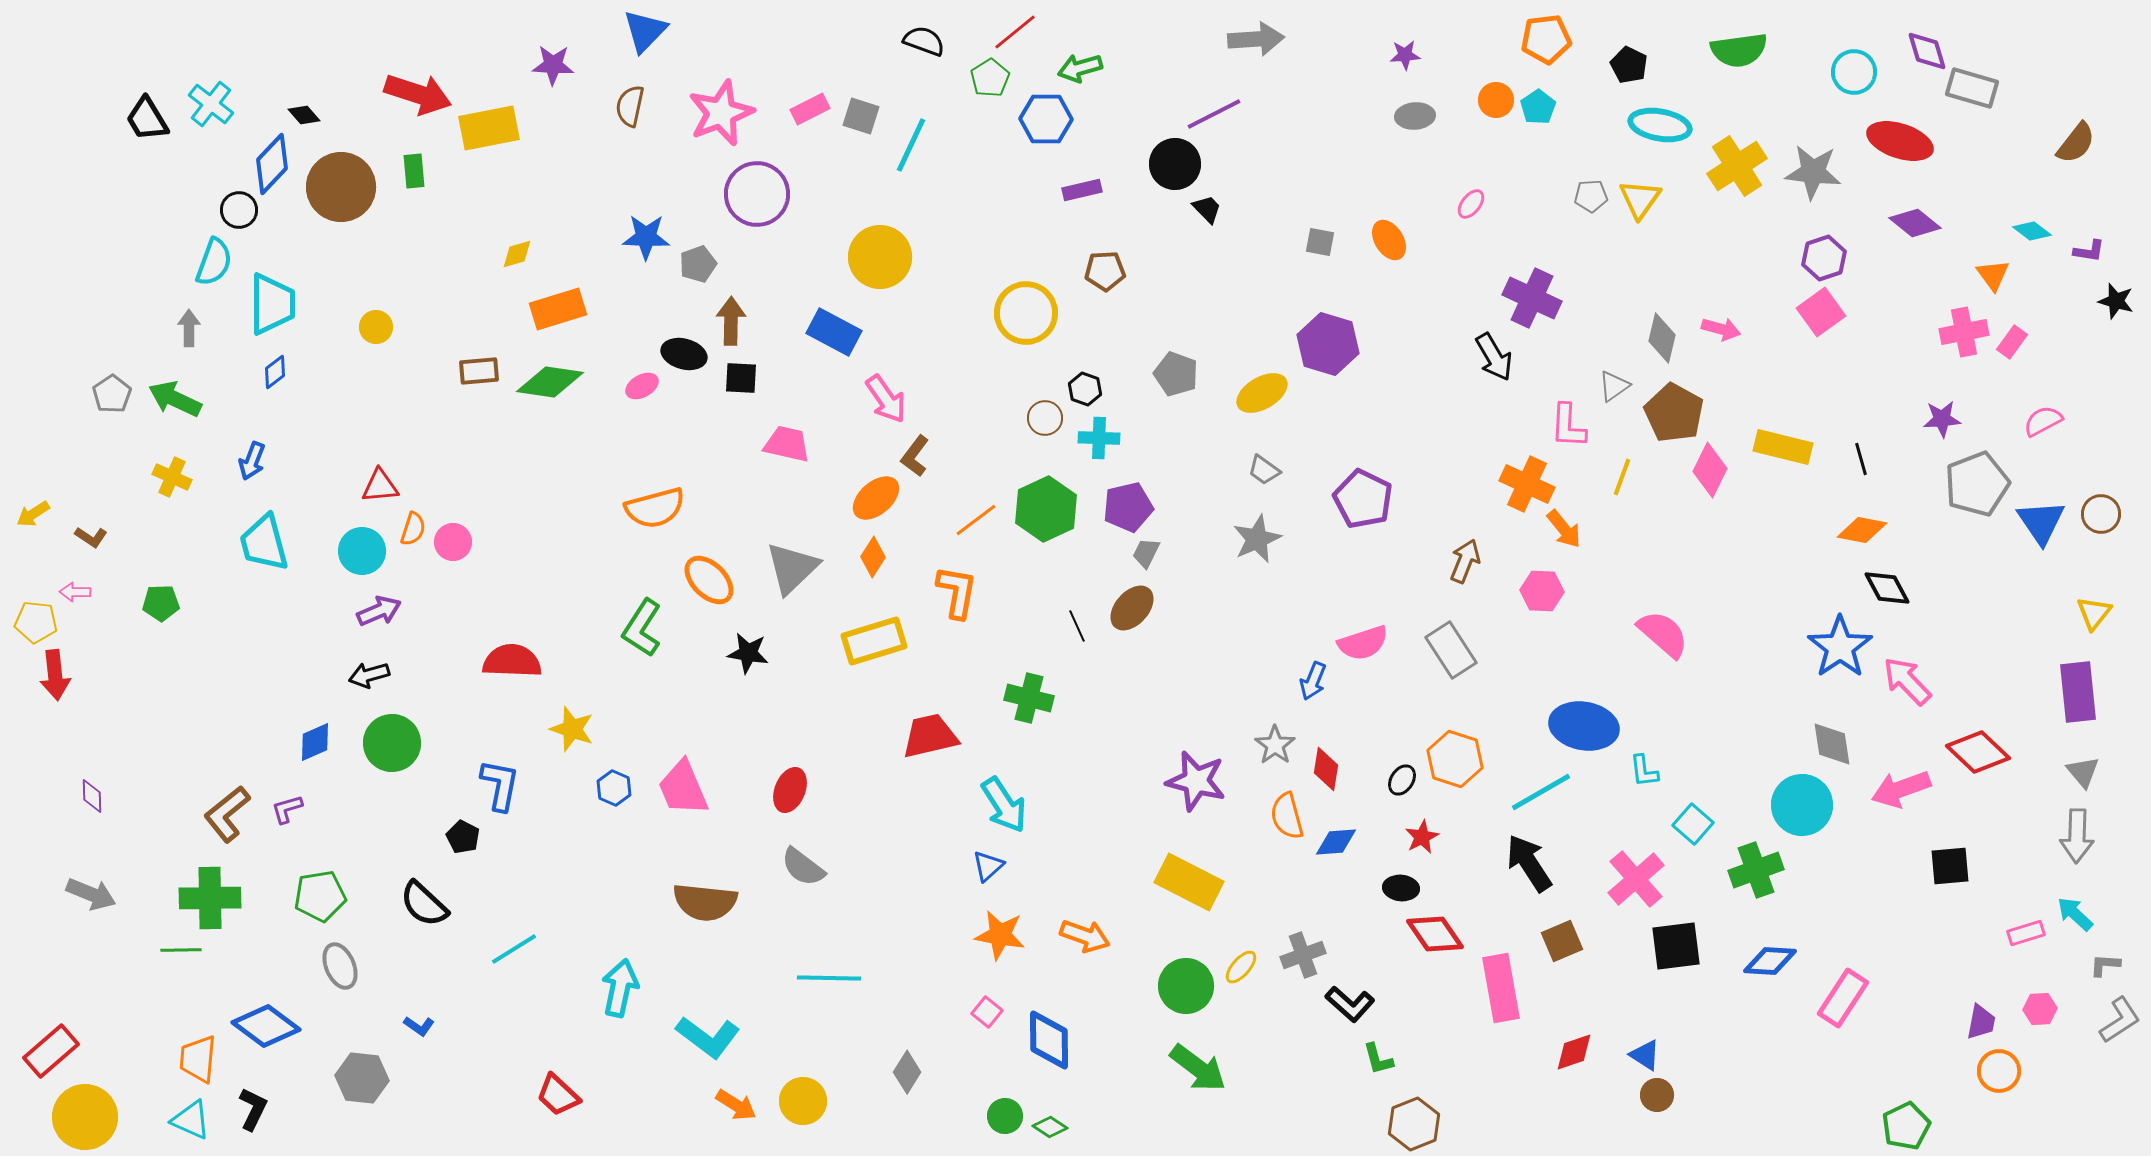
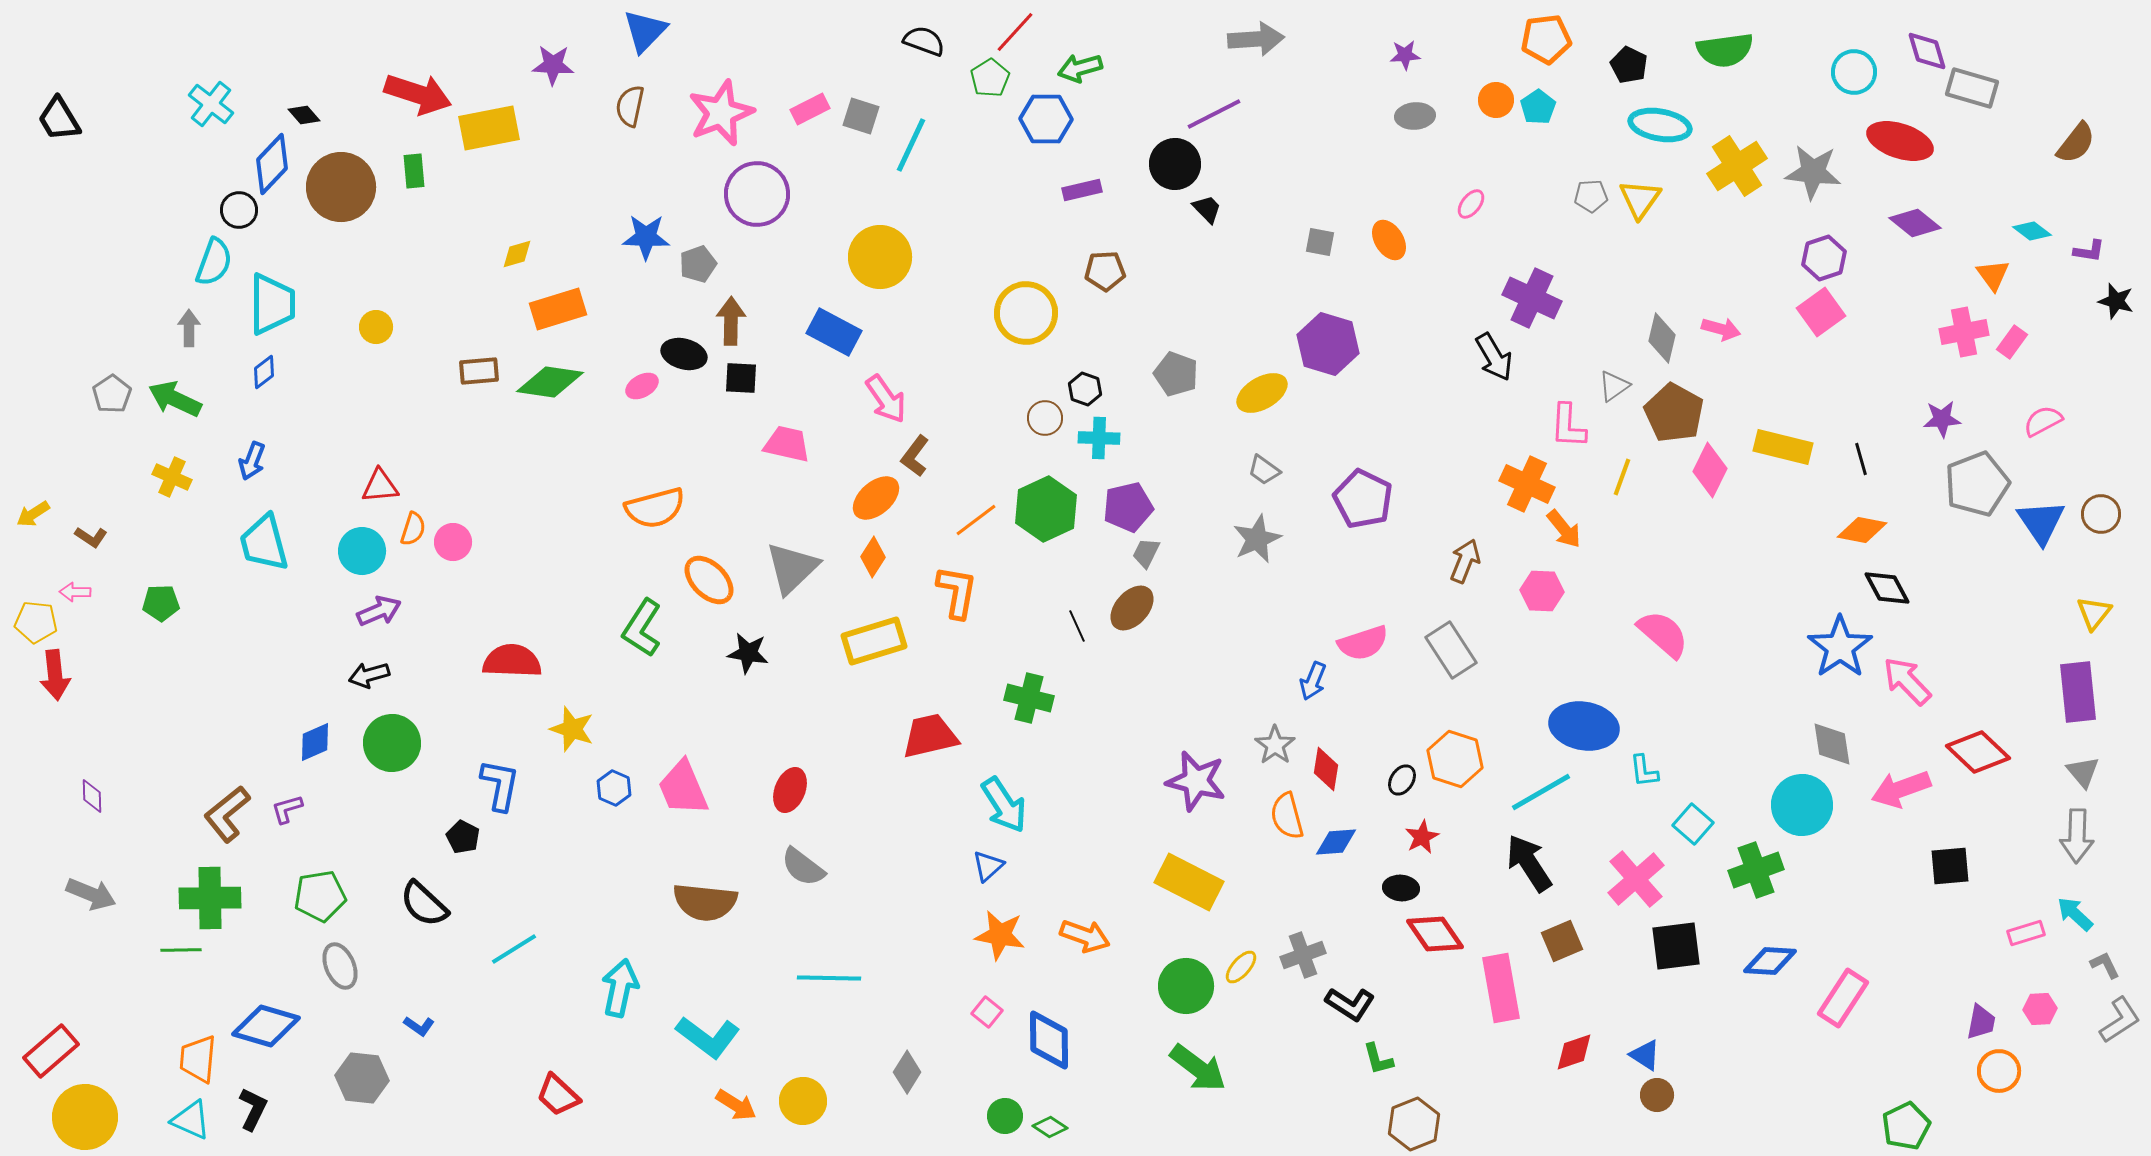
red line at (1015, 32): rotated 9 degrees counterclockwise
green semicircle at (1739, 50): moved 14 px left
black trapezoid at (147, 119): moved 88 px left
blue diamond at (275, 372): moved 11 px left
gray L-shape at (2105, 965): rotated 60 degrees clockwise
black L-shape at (1350, 1004): rotated 9 degrees counterclockwise
blue diamond at (266, 1026): rotated 20 degrees counterclockwise
